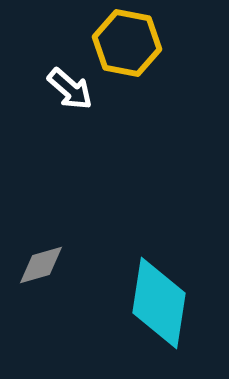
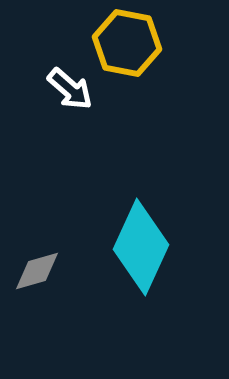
gray diamond: moved 4 px left, 6 px down
cyan diamond: moved 18 px left, 56 px up; rotated 16 degrees clockwise
